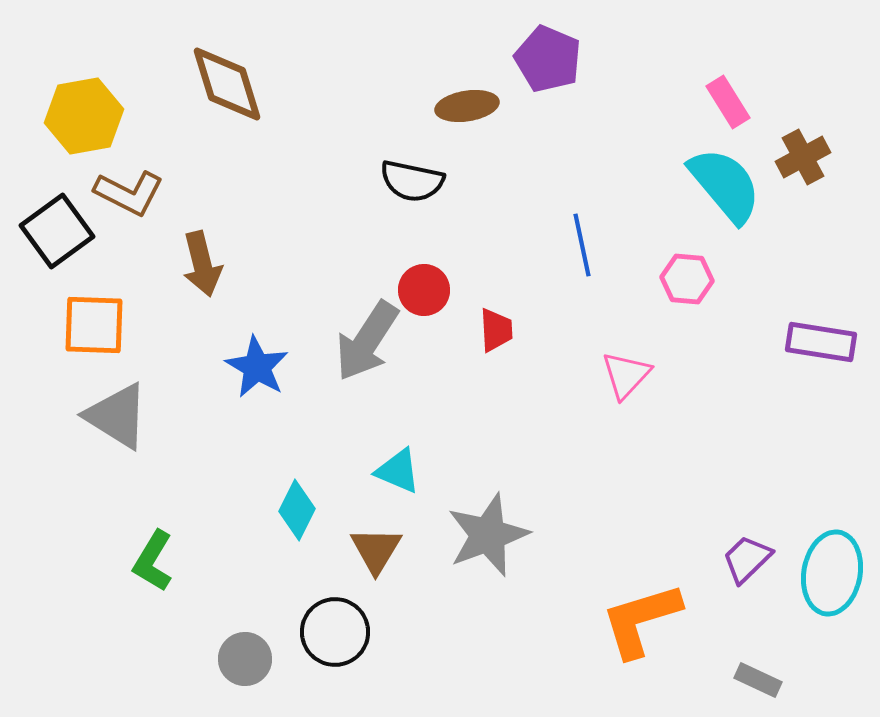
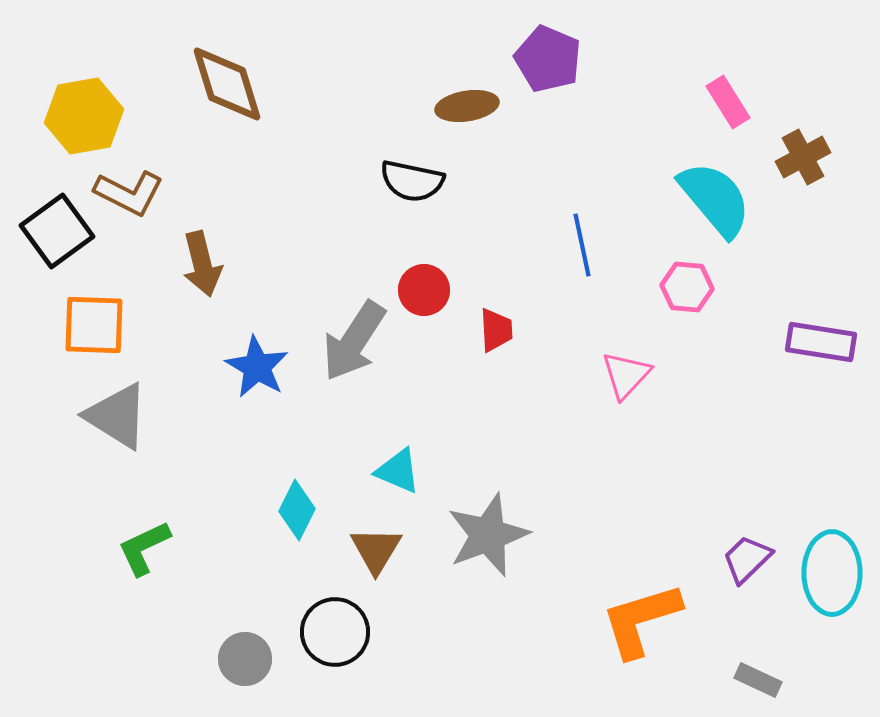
cyan semicircle: moved 10 px left, 14 px down
pink hexagon: moved 8 px down
gray arrow: moved 13 px left
green L-shape: moved 9 px left, 13 px up; rotated 34 degrees clockwise
cyan ellipse: rotated 10 degrees counterclockwise
